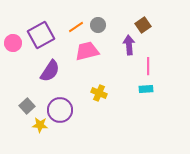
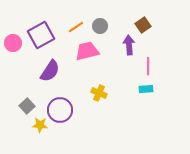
gray circle: moved 2 px right, 1 px down
